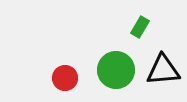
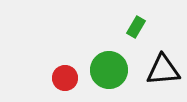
green rectangle: moved 4 px left
green circle: moved 7 px left
